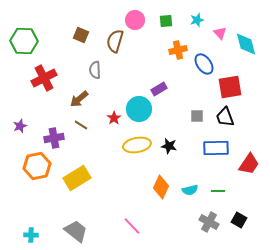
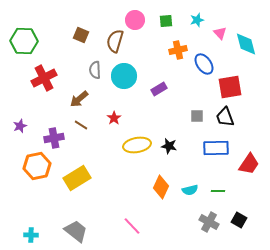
cyan circle: moved 15 px left, 33 px up
